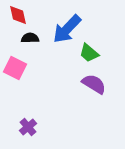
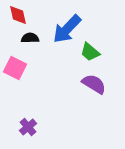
green trapezoid: moved 1 px right, 1 px up
